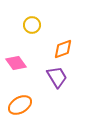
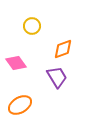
yellow circle: moved 1 px down
